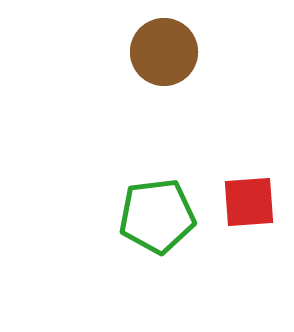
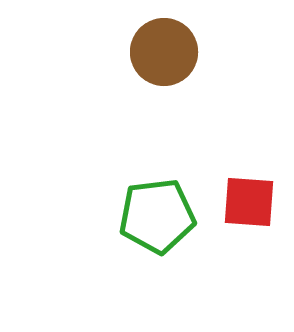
red square: rotated 8 degrees clockwise
